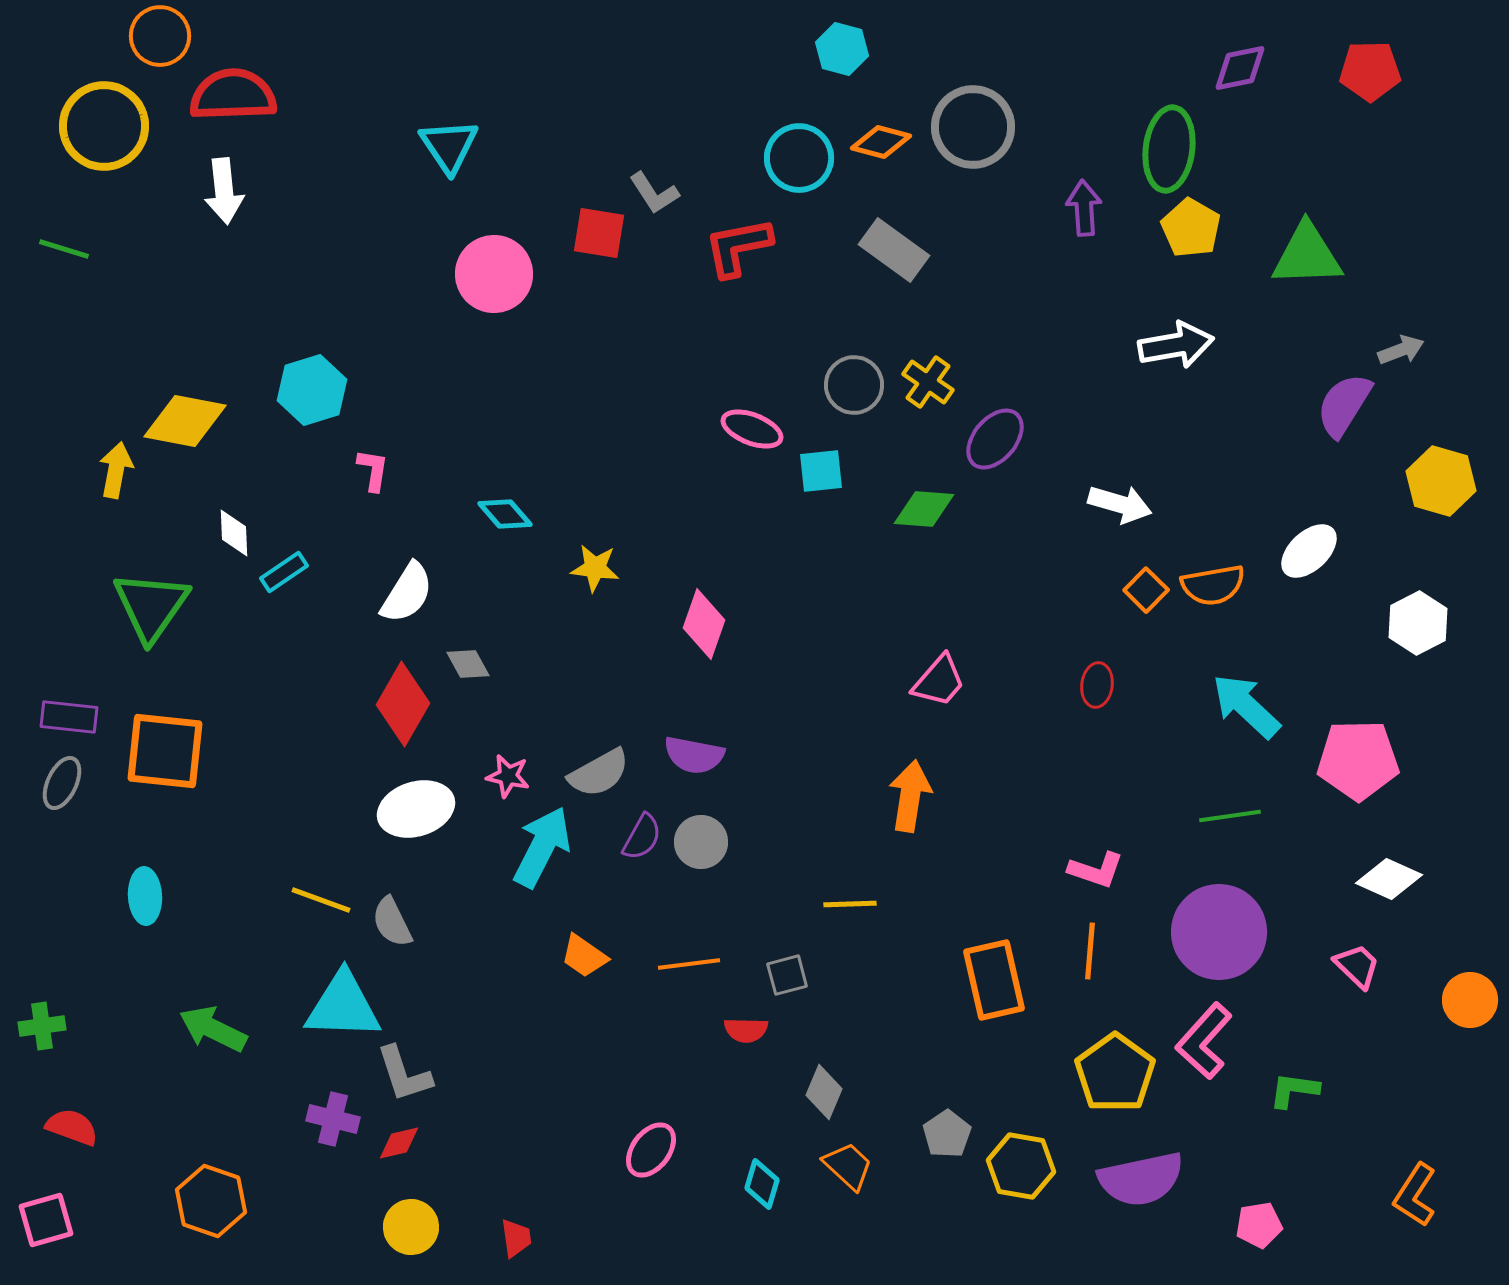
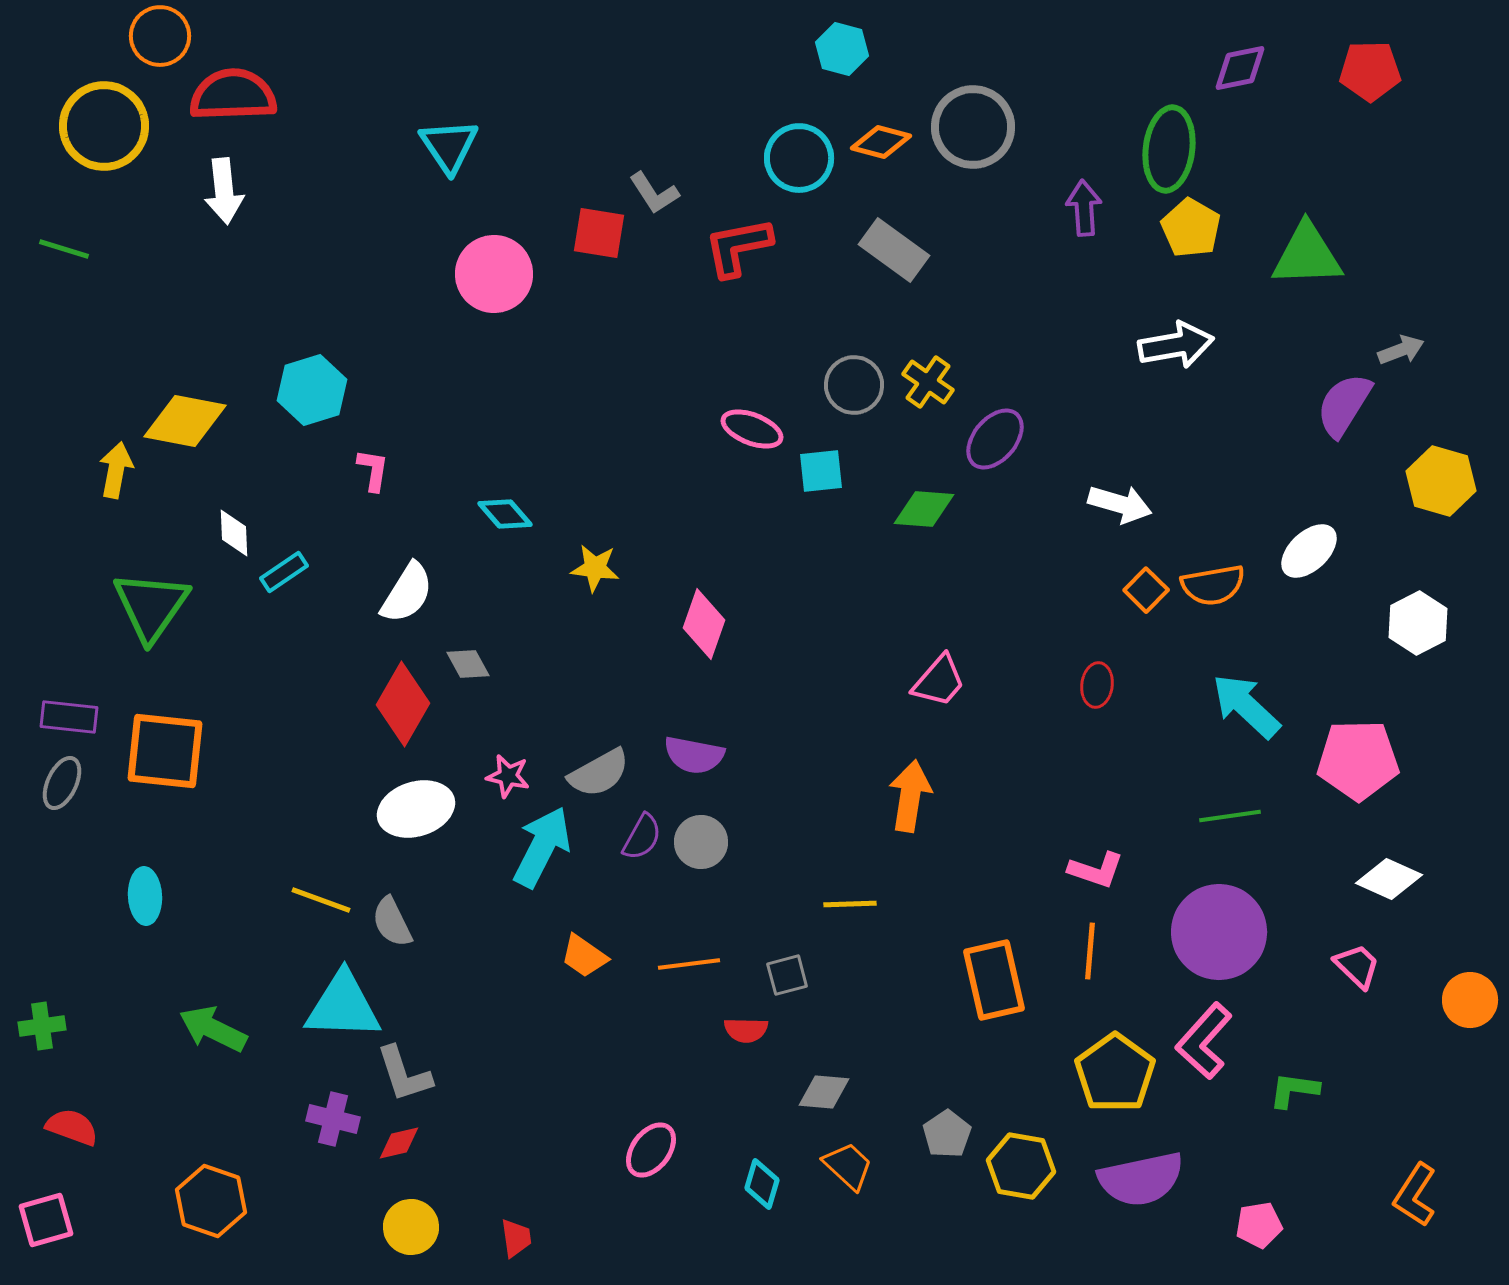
gray diamond at (824, 1092): rotated 72 degrees clockwise
